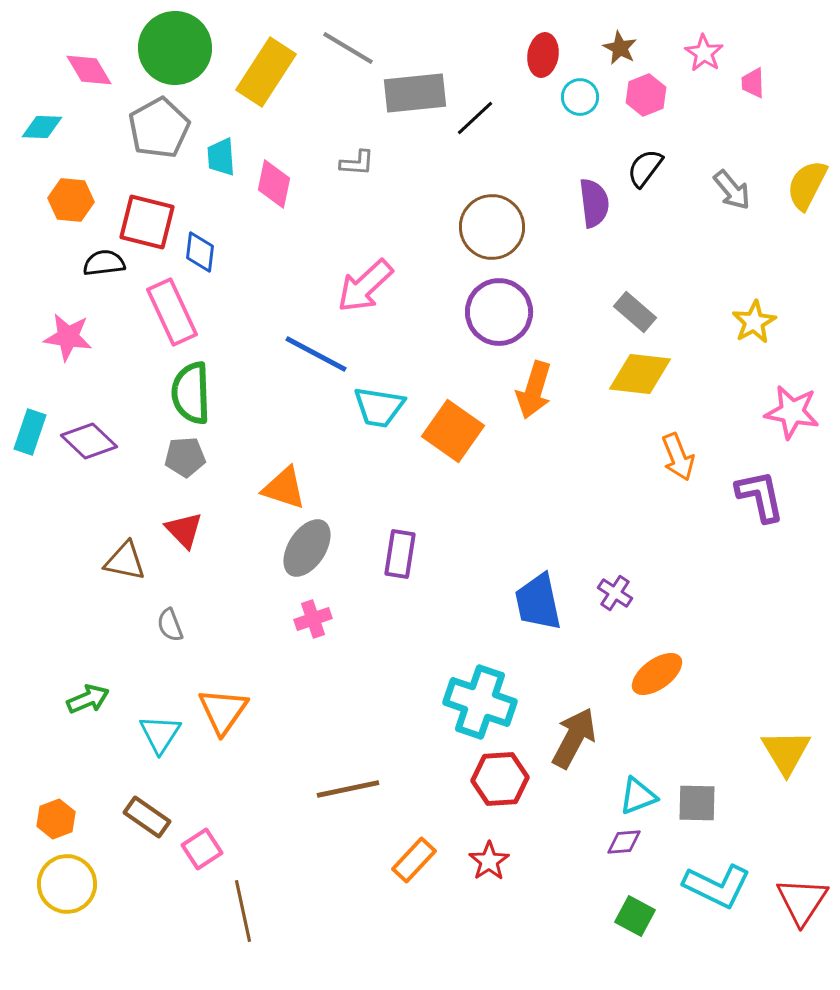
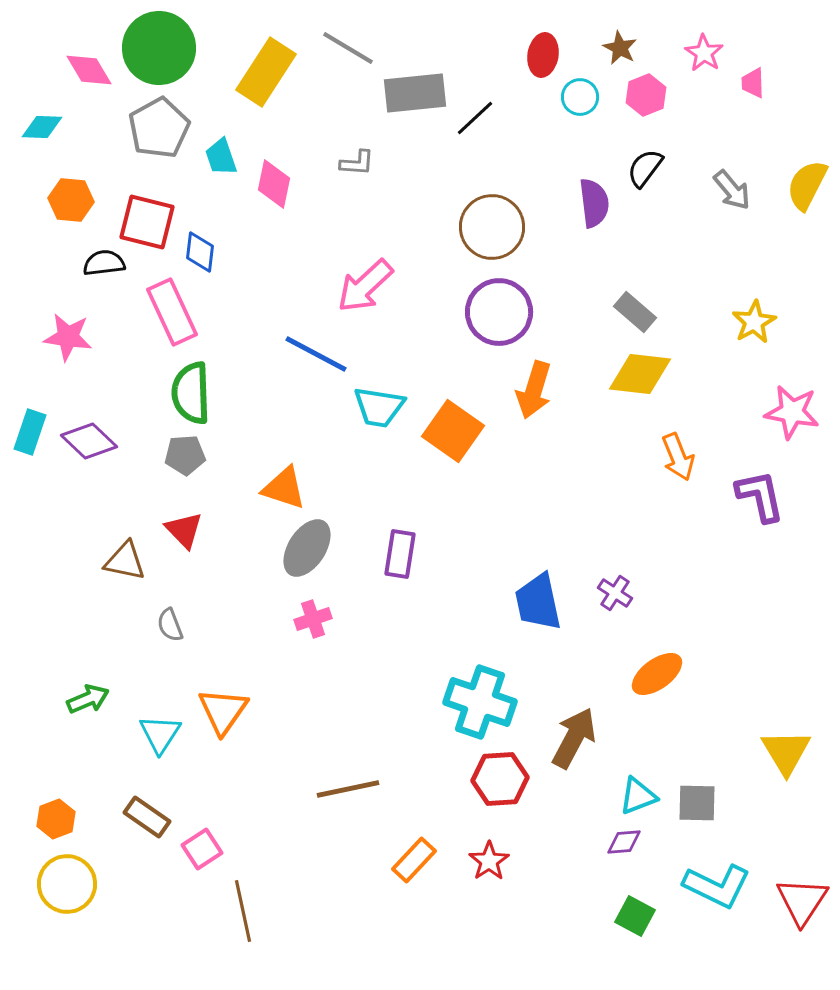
green circle at (175, 48): moved 16 px left
cyan trapezoid at (221, 157): rotated 15 degrees counterclockwise
gray pentagon at (185, 457): moved 2 px up
